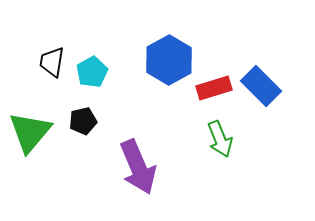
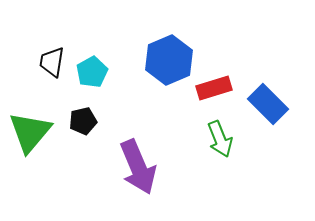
blue hexagon: rotated 6 degrees clockwise
blue rectangle: moved 7 px right, 18 px down
